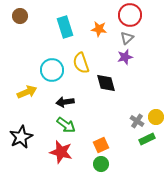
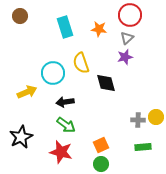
cyan circle: moved 1 px right, 3 px down
gray cross: moved 1 px right, 1 px up; rotated 32 degrees counterclockwise
green rectangle: moved 4 px left, 8 px down; rotated 21 degrees clockwise
